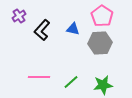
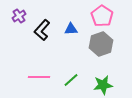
blue triangle: moved 2 px left; rotated 16 degrees counterclockwise
gray hexagon: moved 1 px right, 1 px down; rotated 15 degrees counterclockwise
green line: moved 2 px up
